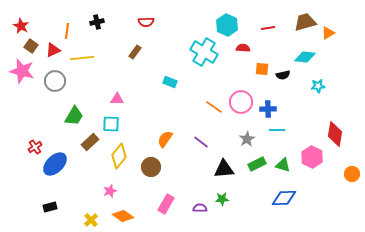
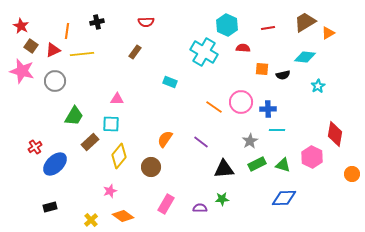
brown trapezoid at (305, 22): rotated 15 degrees counterclockwise
yellow line at (82, 58): moved 4 px up
cyan star at (318, 86): rotated 24 degrees counterclockwise
gray star at (247, 139): moved 3 px right, 2 px down
